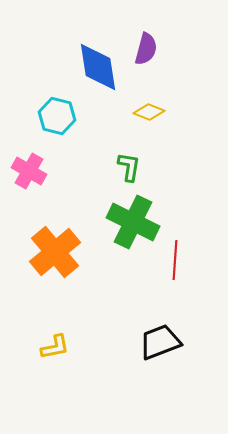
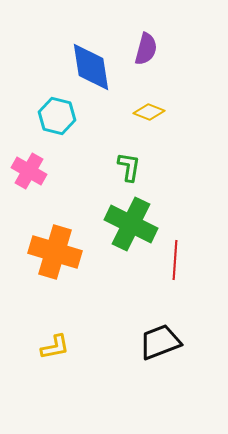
blue diamond: moved 7 px left
green cross: moved 2 px left, 2 px down
orange cross: rotated 33 degrees counterclockwise
